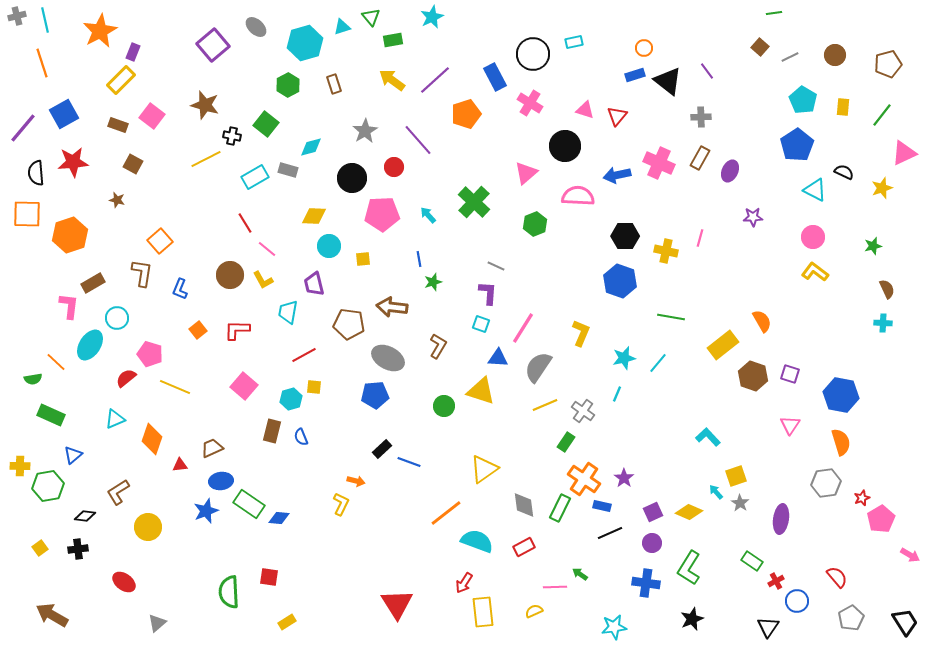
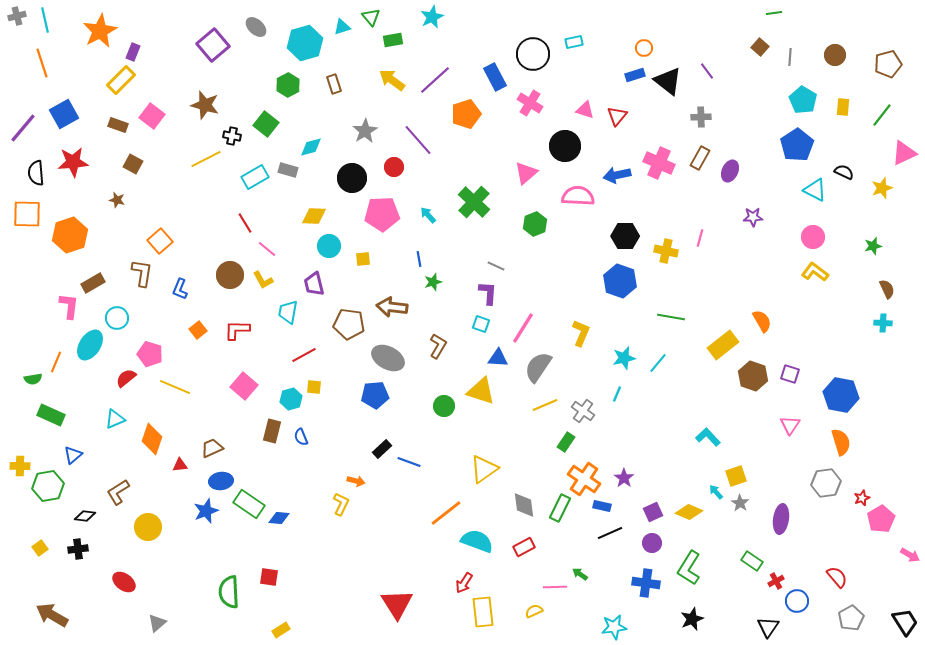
gray line at (790, 57): rotated 60 degrees counterclockwise
orange line at (56, 362): rotated 70 degrees clockwise
yellow rectangle at (287, 622): moved 6 px left, 8 px down
